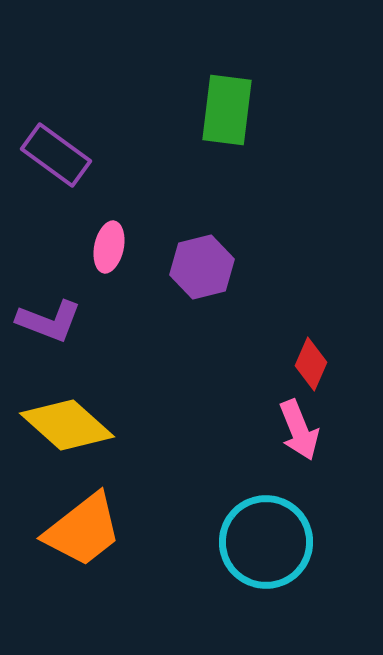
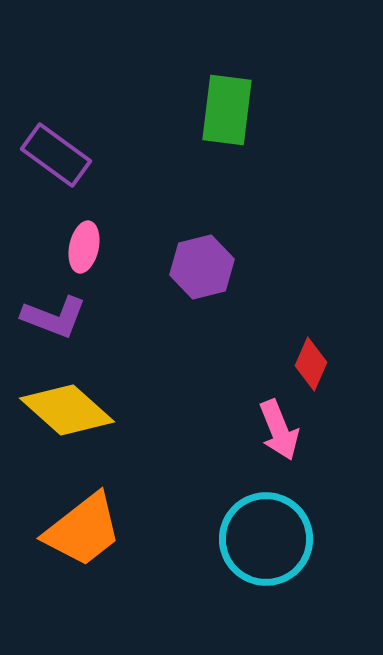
pink ellipse: moved 25 px left
purple L-shape: moved 5 px right, 4 px up
yellow diamond: moved 15 px up
pink arrow: moved 20 px left
cyan circle: moved 3 px up
